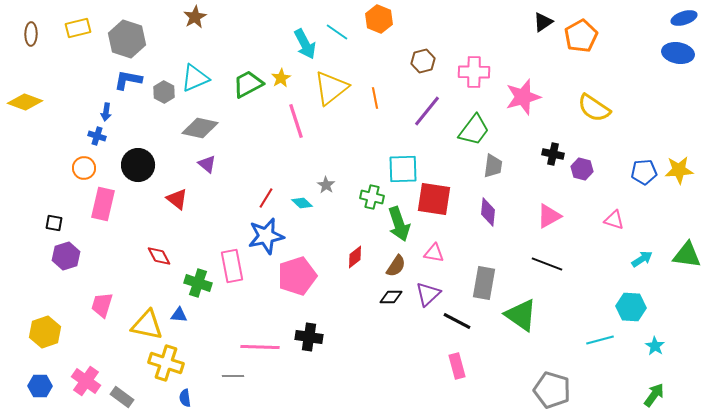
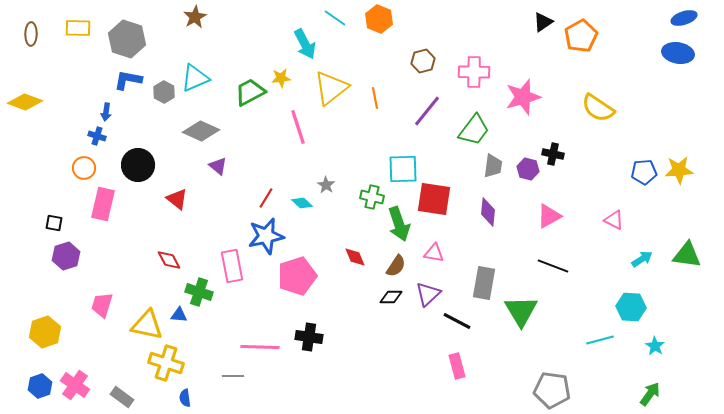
yellow rectangle at (78, 28): rotated 15 degrees clockwise
cyan line at (337, 32): moved 2 px left, 14 px up
yellow star at (281, 78): rotated 24 degrees clockwise
green trapezoid at (248, 84): moved 2 px right, 8 px down
yellow semicircle at (594, 108): moved 4 px right
pink line at (296, 121): moved 2 px right, 6 px down
gray diamond at (200, 128): moved 1 px right, 3 px down; rotated 12 degrees clockwise
purple triangle at (207, 164): moved 11 px right, 2 px down
purple hexagon at (582, 169): moved 54 px left
pink triangle at (614, 220): rotated 10 degrees clockwise
red diamond at (159, 256): moved 10 px right, 4 px down
red diamond at (355, 257): rotated 75 degrees counterclockwise
black line at (547, 264): moved 6 px right, 2 px down
green cross at (198, 283): moved 1 px right, 9 px down
green triangle at (521, 315): moved 4 px up; rotated 24 degrees clockwise
pink cross at (86, 381): moved 11 px left, 4 px down
blue hexagon at (40, 386): rotated 20 degrees counterclockwise
gray pentagon at (552, 390): rotated 9 degrees counterclockwise
green arrow at (654, 395): moved 4 px left, 1 px up
